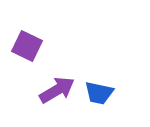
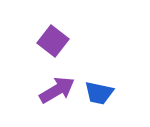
purple square: moved 26 px right, 5 px up; rotated 12 degrees clockwise
